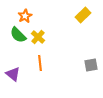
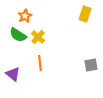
yellow rectangle: moved 2 px right, 1 px up; rotated 28 degrees counterclockwise
green semicircle: rotated 12 degrees counterclockwise
